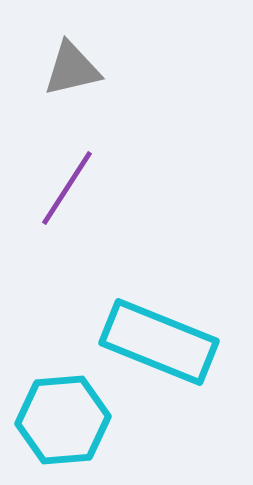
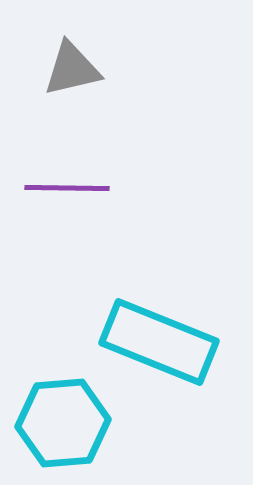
purple line: rotated 58 degrees clockwise
cyan hexagon: moved 3 px down
